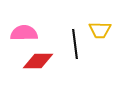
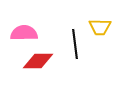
yellow trapezoid: moved 3 px up
